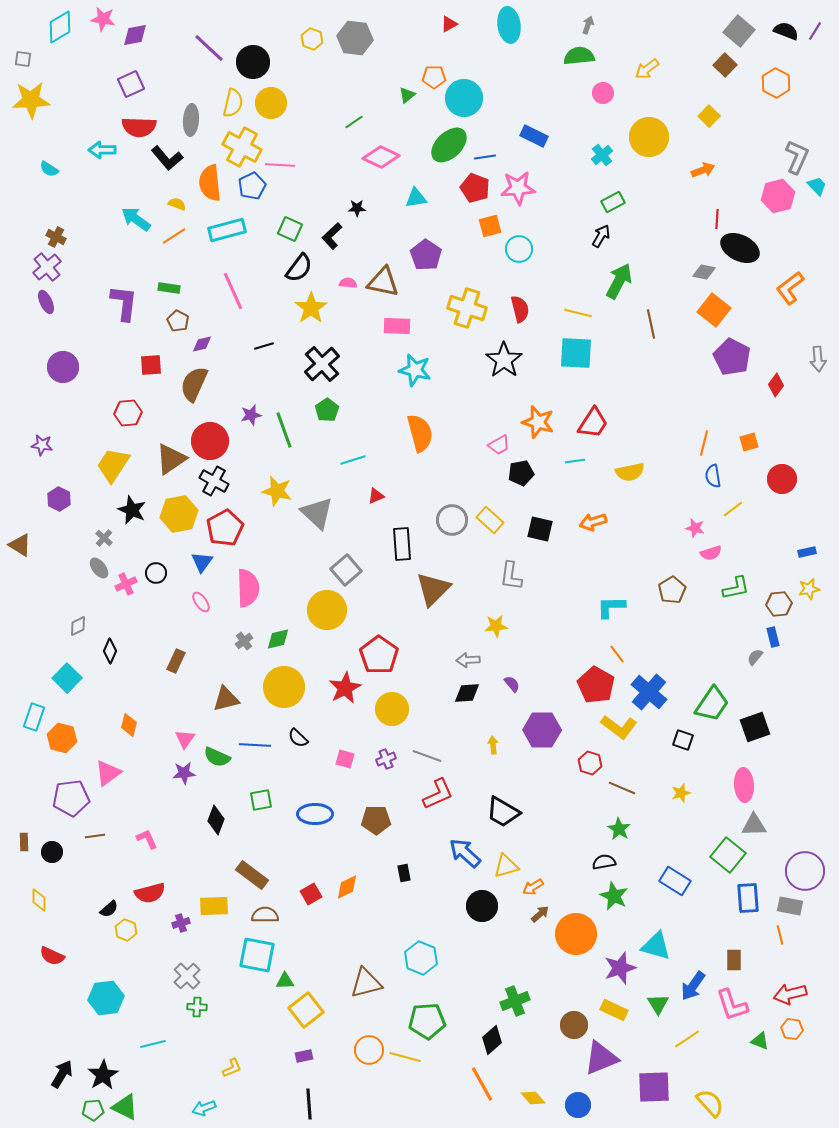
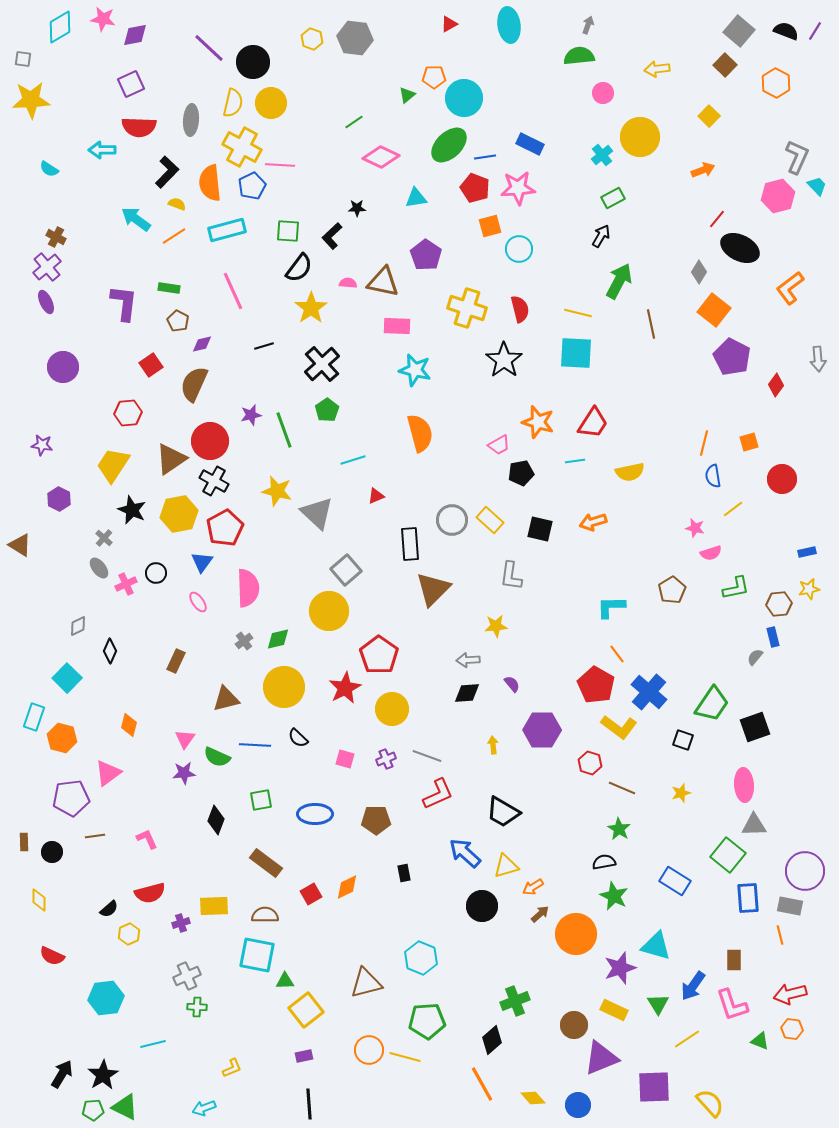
yellow arrow at (647, 69): moved 10 px right; rotated 30 degrees clockwise
blue rectangle at (534, 136): moved 4 px left, 8 px down
yellow circle at (649, 137): moved 9 px left
black L-shape at (167, 158): moved 14 px down; rotated 96 degrees counterclockwise
green rectangle at (613, 202): moved 4 px up
red line at (717, 219): rotated 36 degrees clockwise
green square at (290, 229): moved 2 px left, 2 px down; rotated 20 degrees counterclockwise
gray diamond at (704, 272): moved 5 px left; rotated 70 degrees counterclockwise
red square at (151, 365): rotated 30 degrees counterclockwise
black rectangle at (402, 544): moved 8 px right
pink ellipse at (201, 602): moved 3 px left
yellow circle at (327, 610): moved 2 px right, 1 px down
brown rectangle at (252, 875): moved 14 px right, 12 px up
yellow hexagon at (126, 930): moved 3 px right, 4 px down; rotated 15 degrees clockwise
gray cross at (187, 976): rotated 20 degrees clockwise
